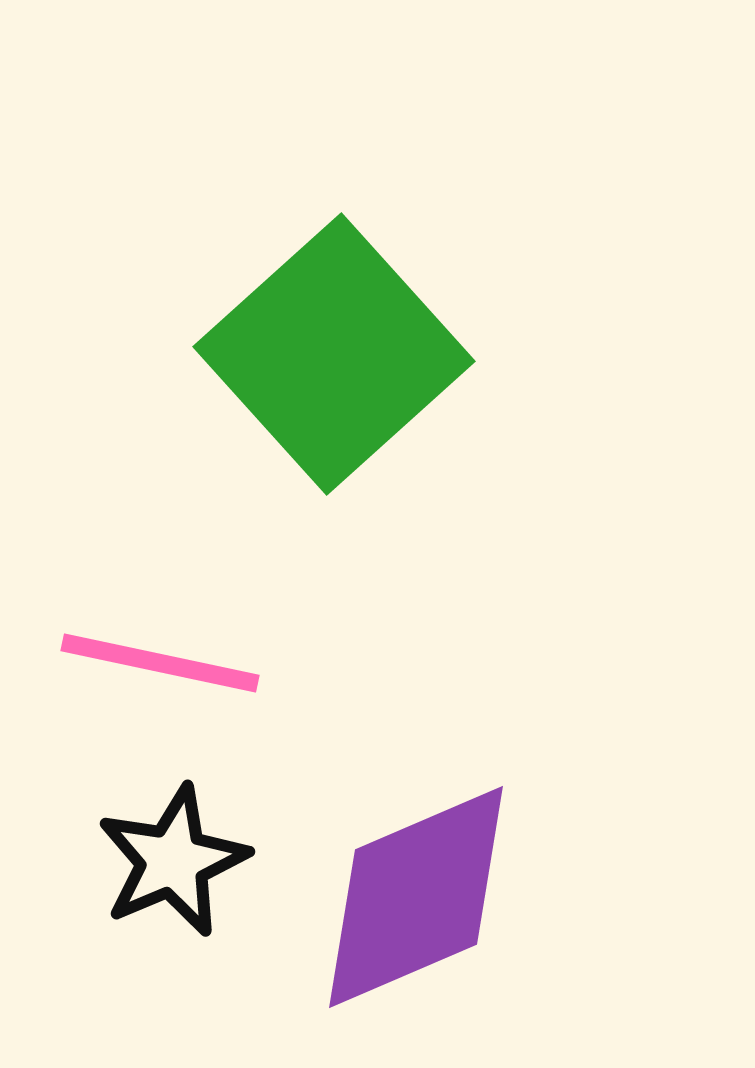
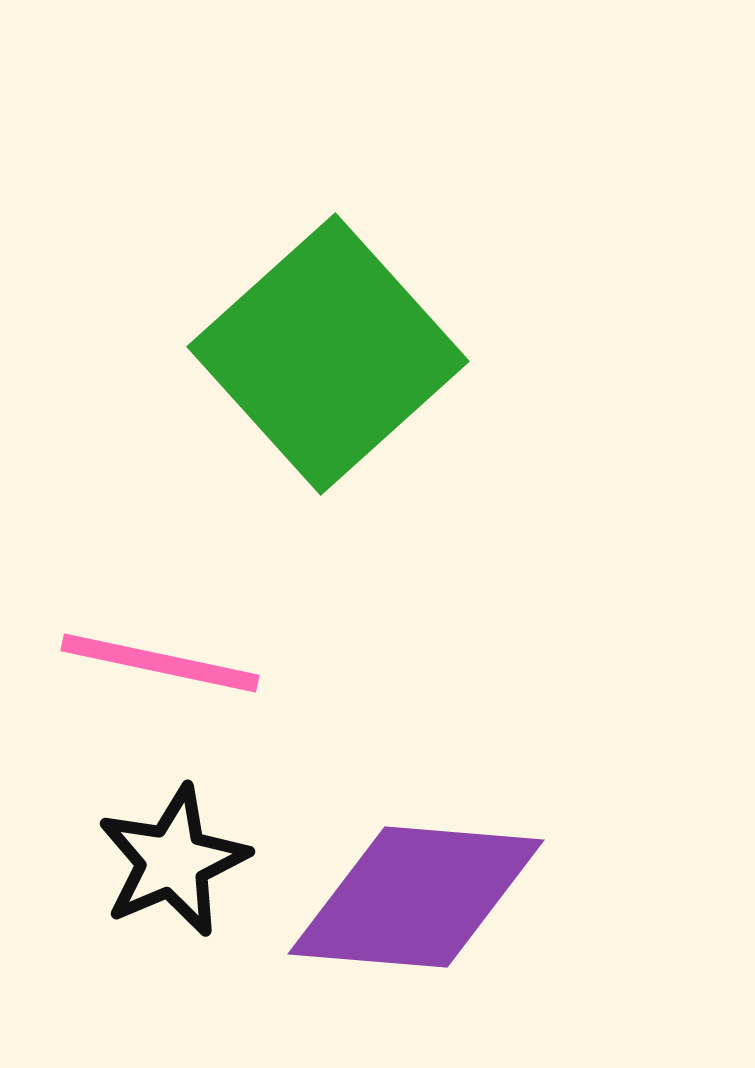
green square: moved 6 px left
purple diamond: rotated 28 degrees clockwise
